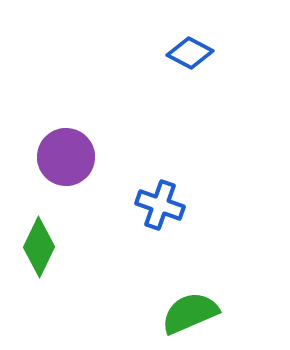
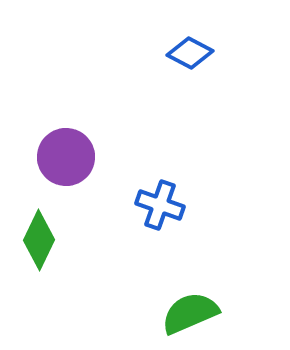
green diamond: moved 7 px up
